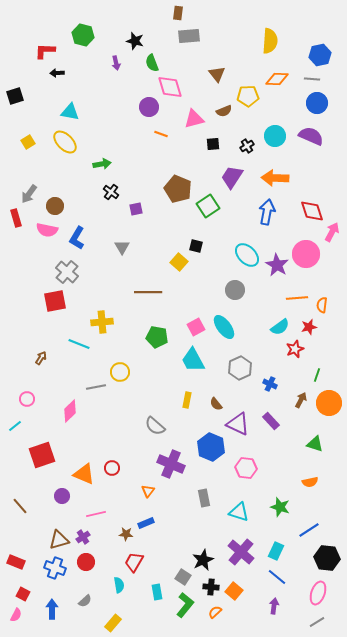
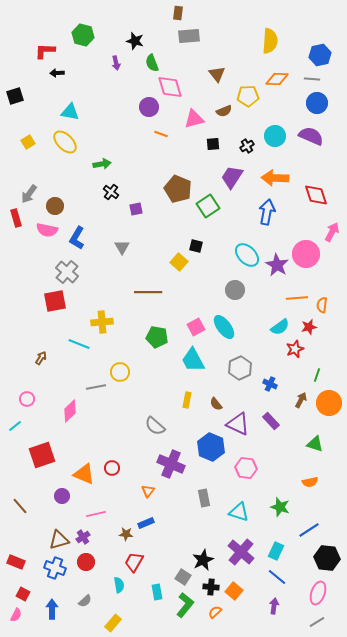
red diamond at (312, 211): moved 4 px right, 16 px up
